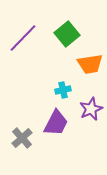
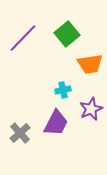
gray cross: moved 2 px left, 5 px up
